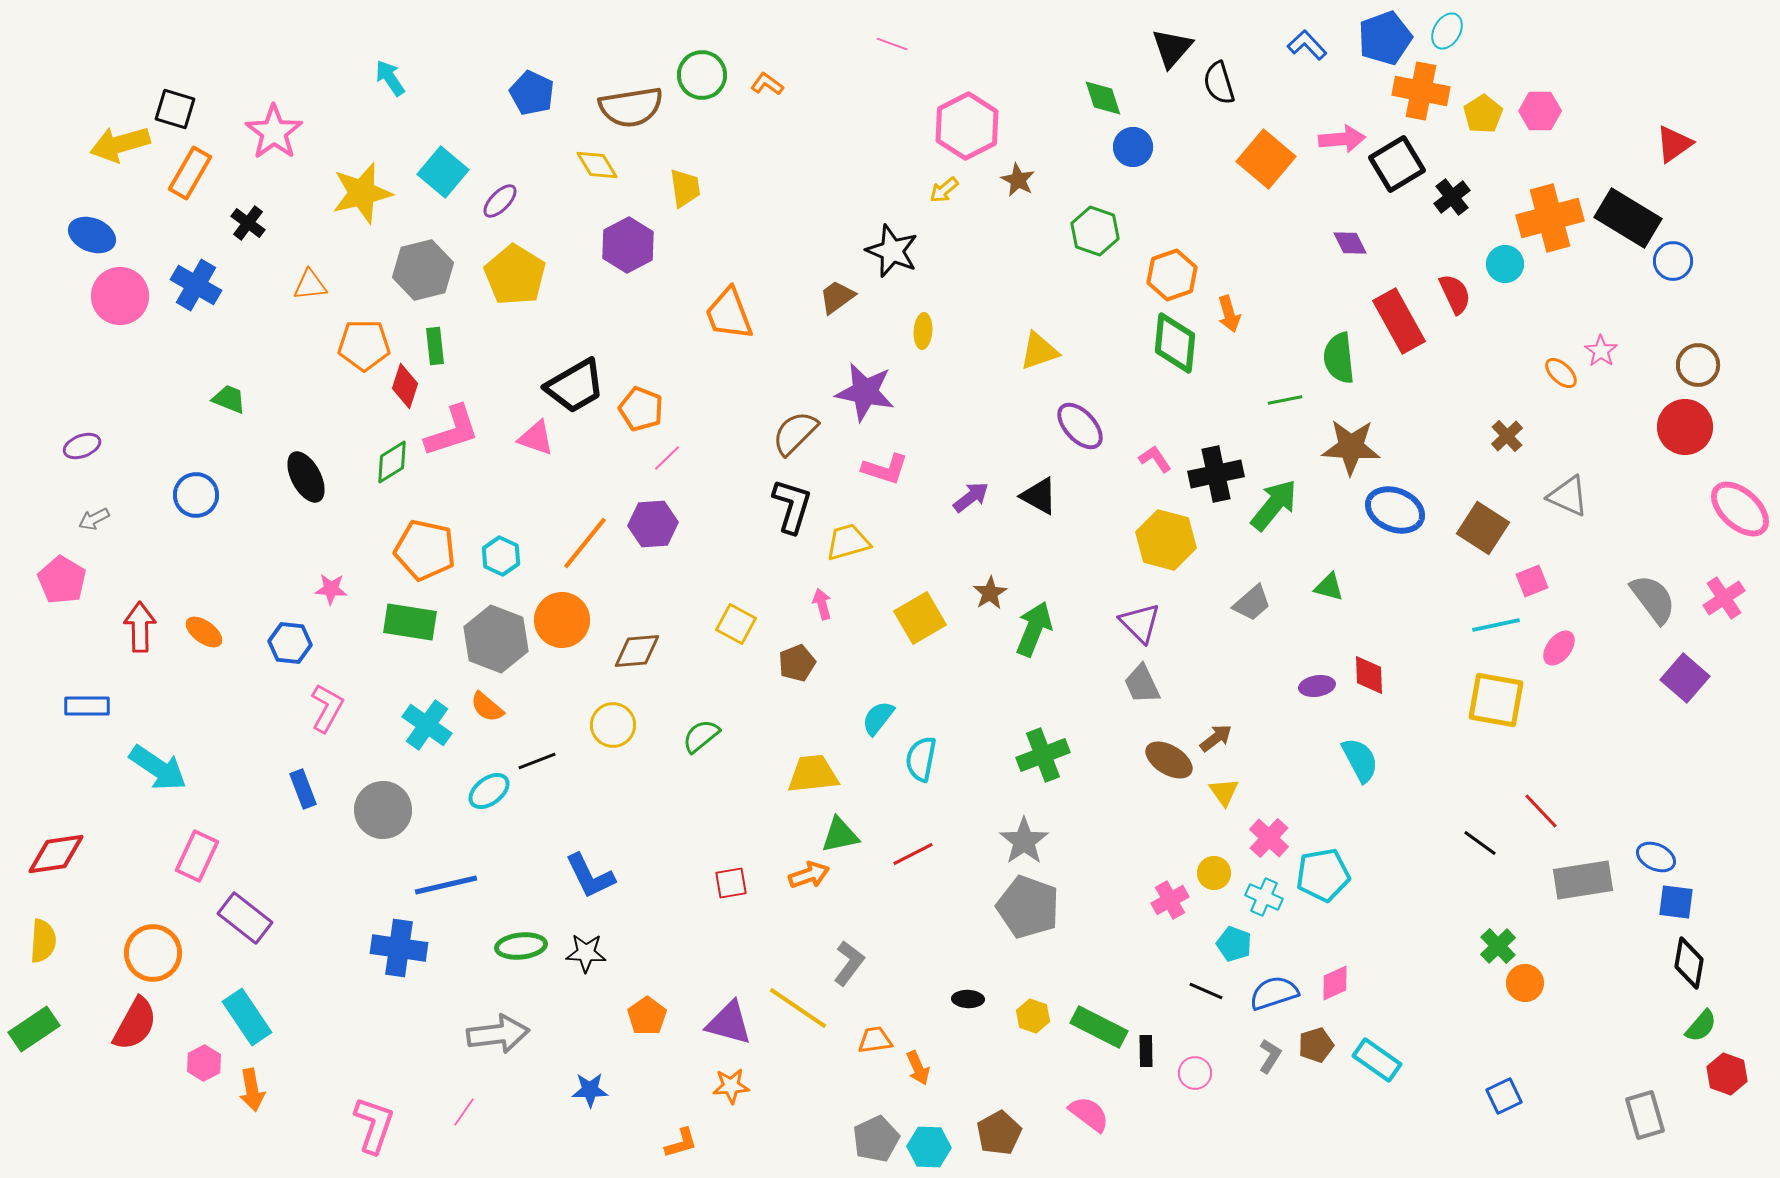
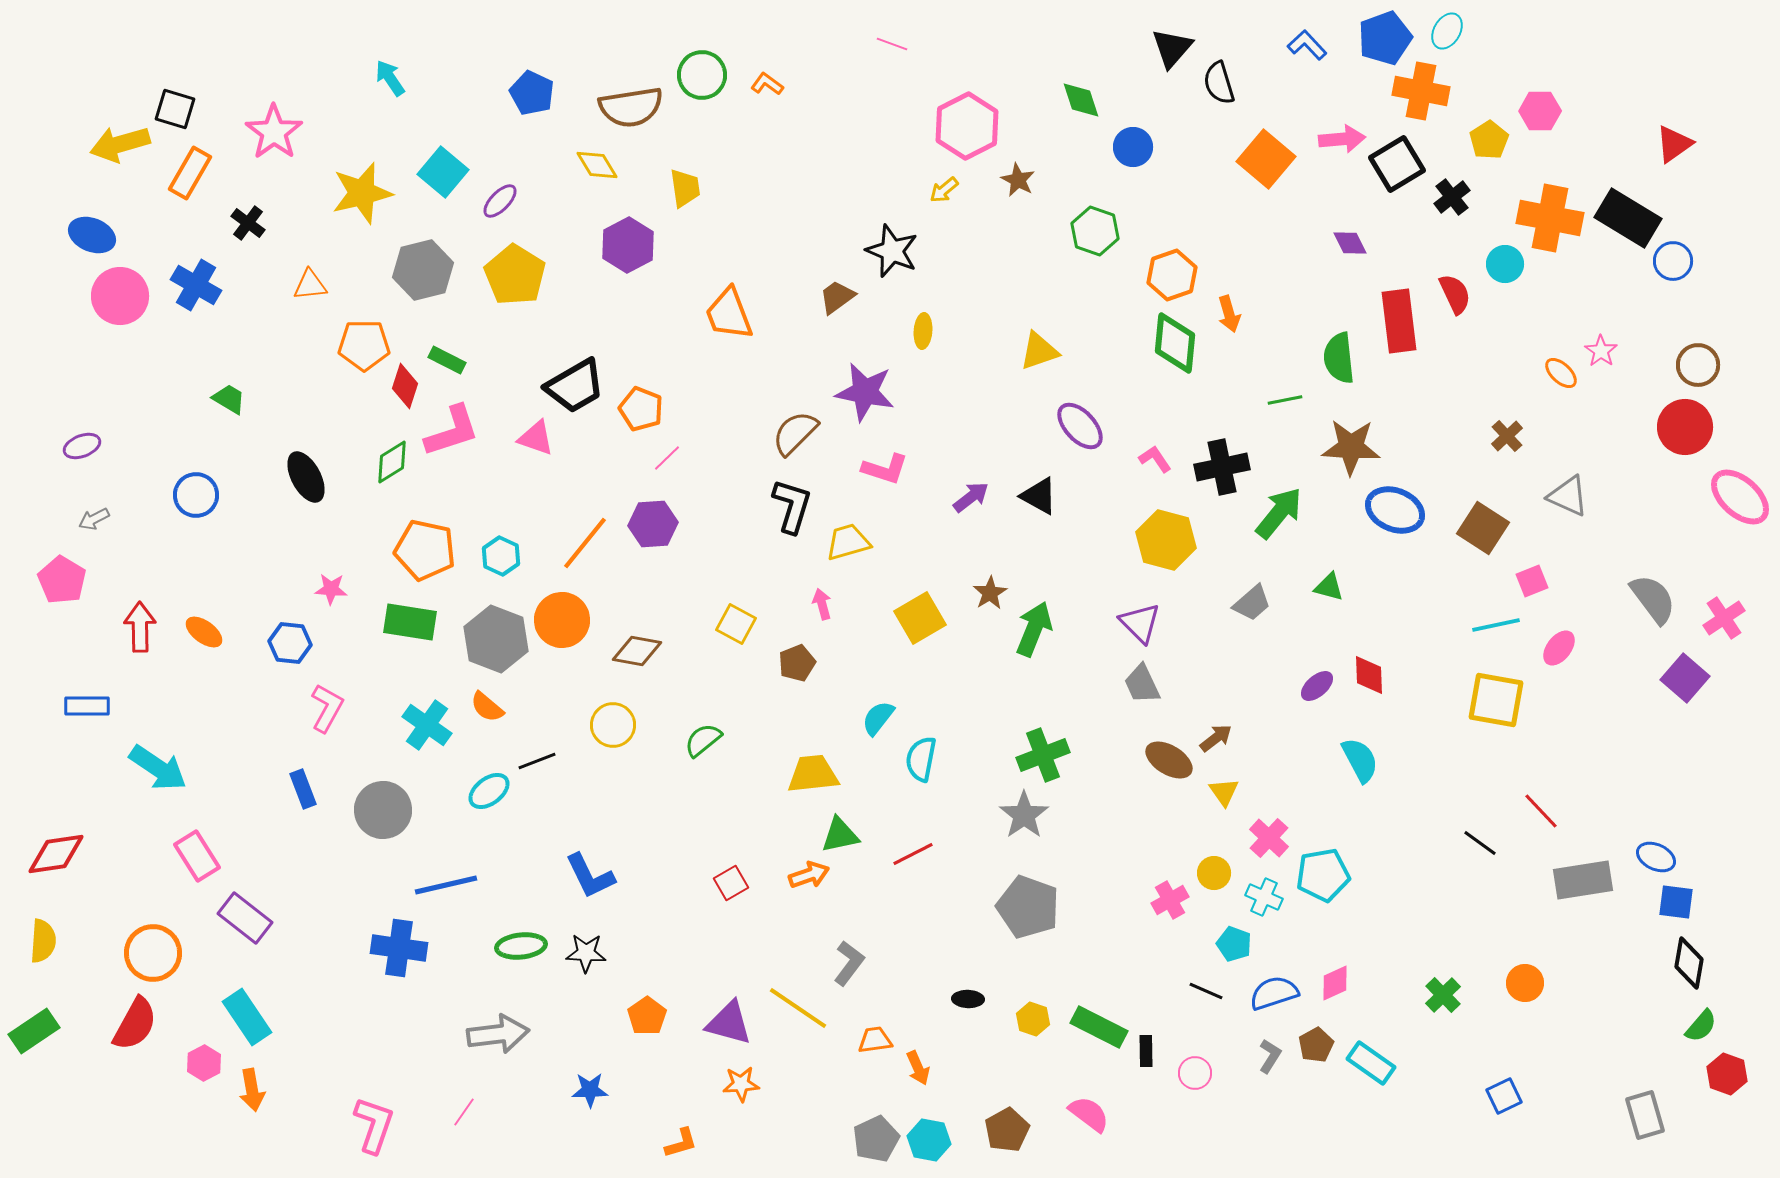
green diamond at (1103, 98): moved 22 px left, 2 px down
yellow pentagon at (1483, 114): moved 6 px right, 26 px down
orange cross at (1550, 218): rotated 26 degrees clockwise
red rectangle at (1399, 321): rotated 22 degrees clockwise
green rectangle at (435, 346): moved 12 px right, 14 px down; rotated 57 degrees counterclockwise
green trapezoid at (229, 399): rotated 9 degrees clockwise
black cross at (1216, 474): moved 6 px right, 7 px up
green arrow at (1274, 505): moved 5 px right, 8 px down
pink ellipse at (1740, 509): moved 12 px up
pink cross at (1724, 598): moved 20 px down
brown diamond at (637, 651): rotated 15 degrees clockwise
purple ellipse at (1317, 686): rotated 32 degrees counterclockwise
green semicircle at (701, 736): moved 2 px right, 4 px down
gray star at (1024, 841): moved 26 px up
pink rectangle at (197, 856): rotated 57 degrees counterclockwise
red square at (731, 883): rotated 20 degrees counterclockwise
green cross at (1498, 946): moved 55 px left, 49 px down
yellow hexagon at (1033, 1016): moved 3 px down
green rectangle at (34, 1029): moved 2 px down
brown pentagon at (1316, 1045): rotated 12 degrees counterclockwise
cyan rectangle at (1377, 1060): moved 6 px left, 3 px down
orange star at (731, 1086): moved 10 px right, 2 px up
brown pentagon at (999, 1133): moved 8 px right, 3 px up
cyan hexagon at (929, 1147): moved 7 px up; rotated 9 degrees clockwise
